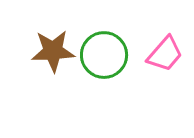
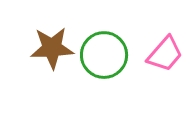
brown star: moved 1 px left, 3 px up
